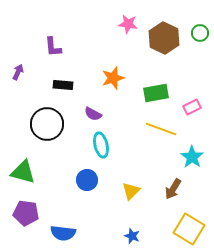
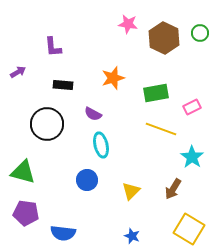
purple arrow: rotated 35 degrees clockwise
